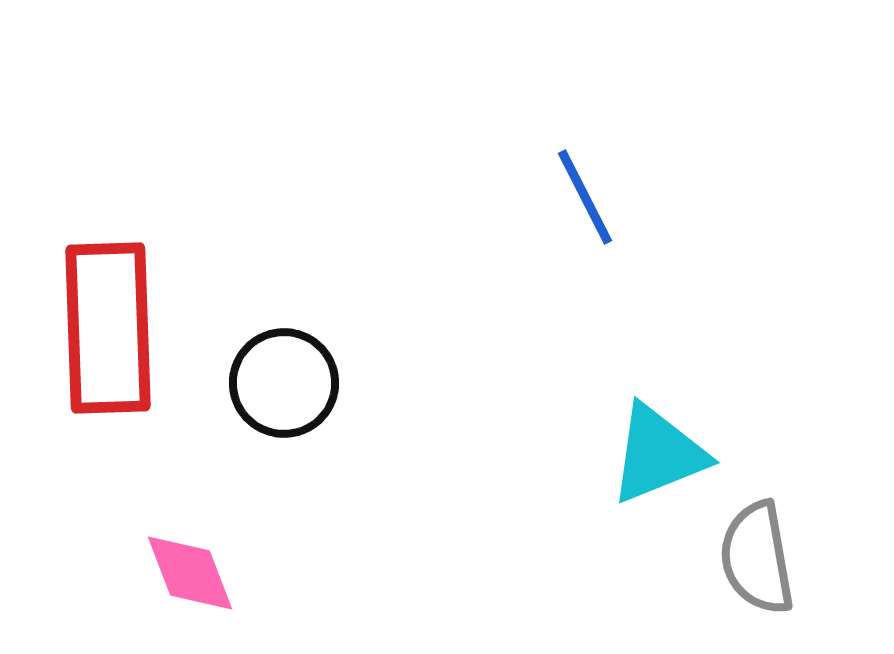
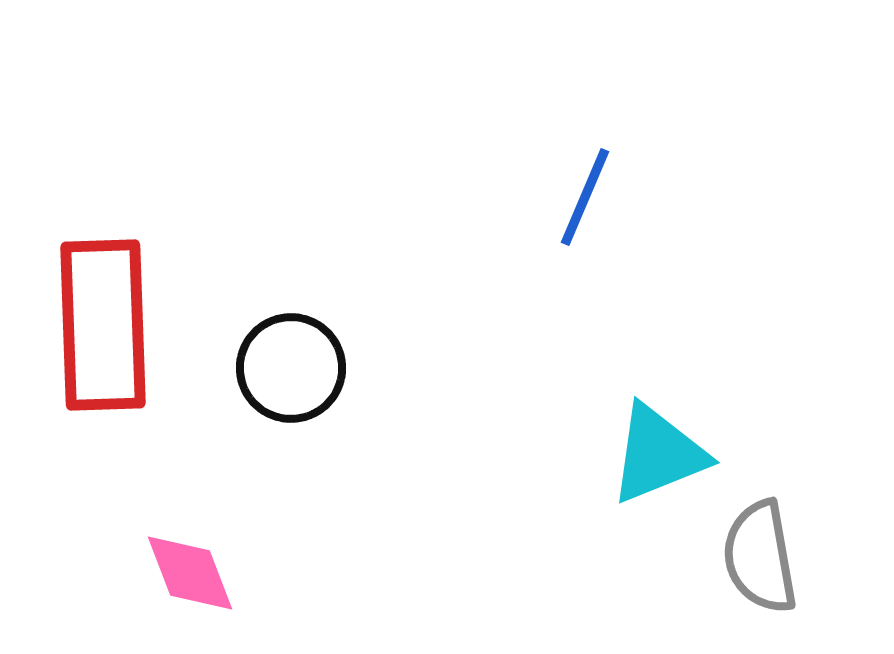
blue line: rotated 50 degrees clockwise
red rectangle: moved 5 px left, 3 px up
black circle: moved 7 px right, 15 px up
gray semicircle: moved 3 px right, 1 px up
